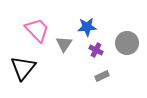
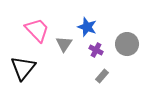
blue star: rotated 24 degrees clockwise
gray circle: moved 1 px down
gray rectangle: rotated 24 degrees counterclockwise
